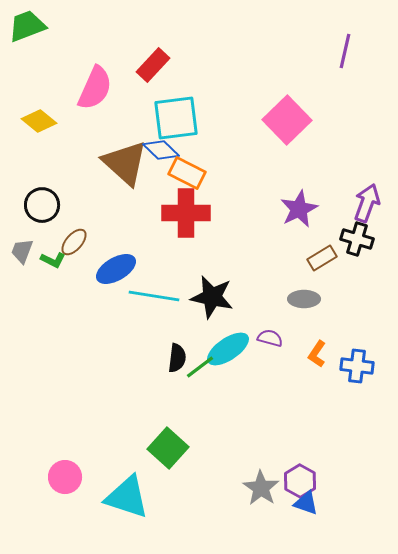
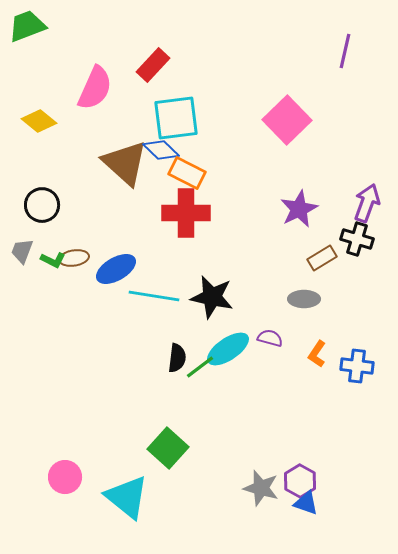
brown ellipse: moved 16 px down; rotated 40 degrees clockwise
gray star: rotated 18 degrees counterclockwise
cyan triangle: rotated 21 degrees clockwise
